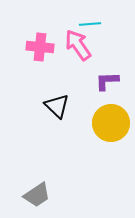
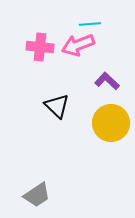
pink arrow: rotated 76 degrees counterclockwise
purple L-shape: rotated 45 degrees clockwise
